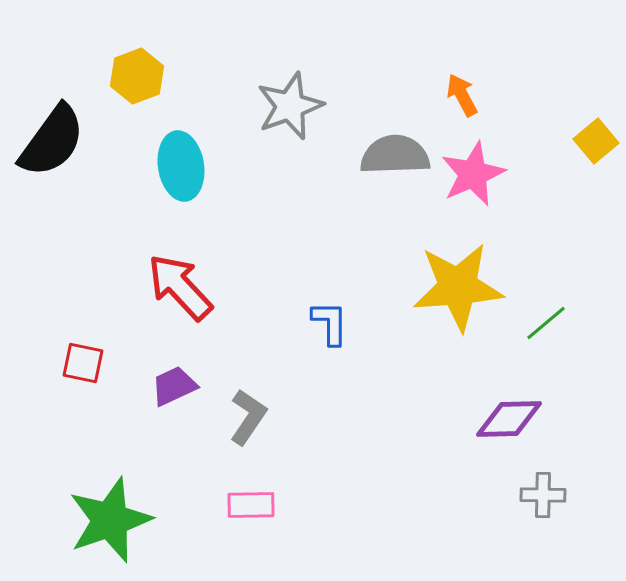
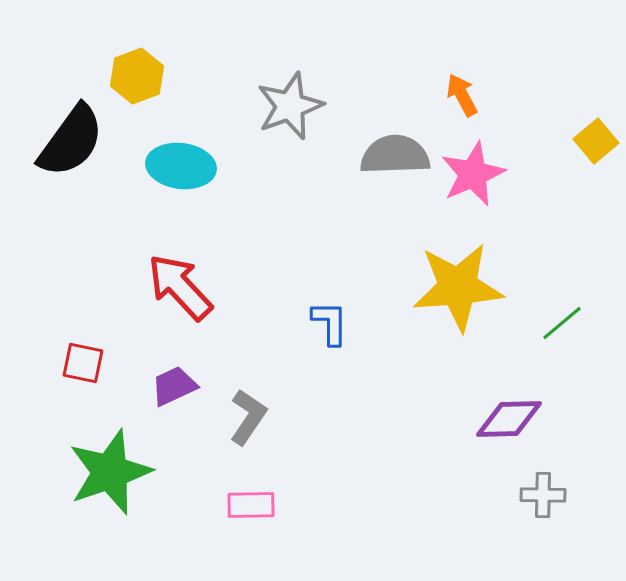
black semicircle: moved 19 px right
cyan ellipse: rotated 74 degrees counterclockwise
green line: moved 16 px right
green star: moved 48 px up
